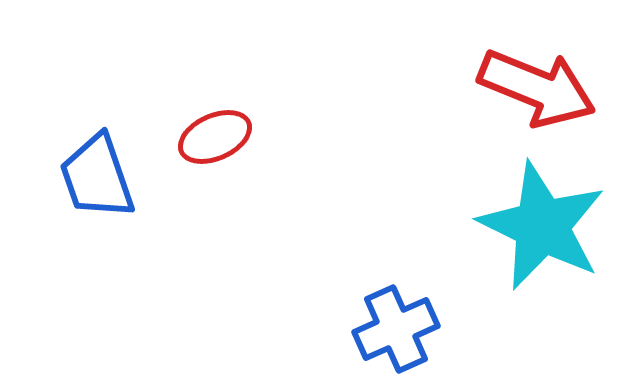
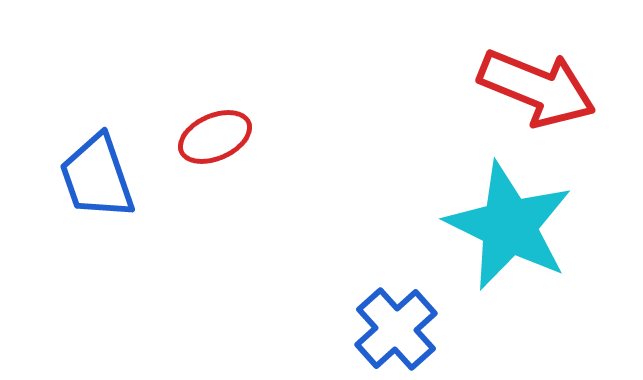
cyan star: moved 33 px left
blue cross: rotated 18 degrees counterclockwise
